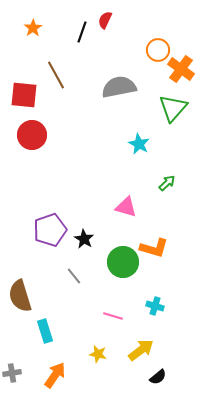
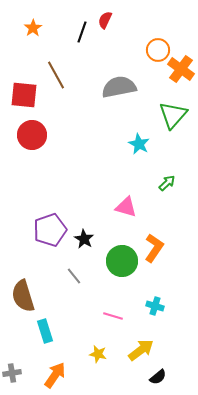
green triangle: moved 7 px down
orange L-shape: rotated 72 degrees counterclockwise
green circle: moved 1 px left, 1 px up
brown semicircle: moved 3 px right
